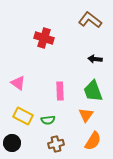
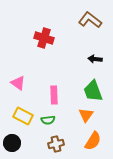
pink rectangle: moved 6 px left, 4 px down
